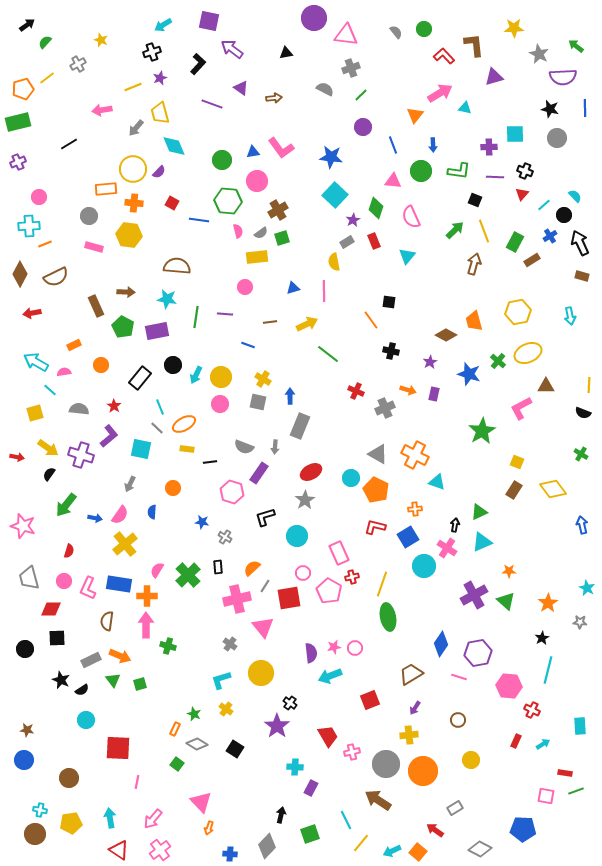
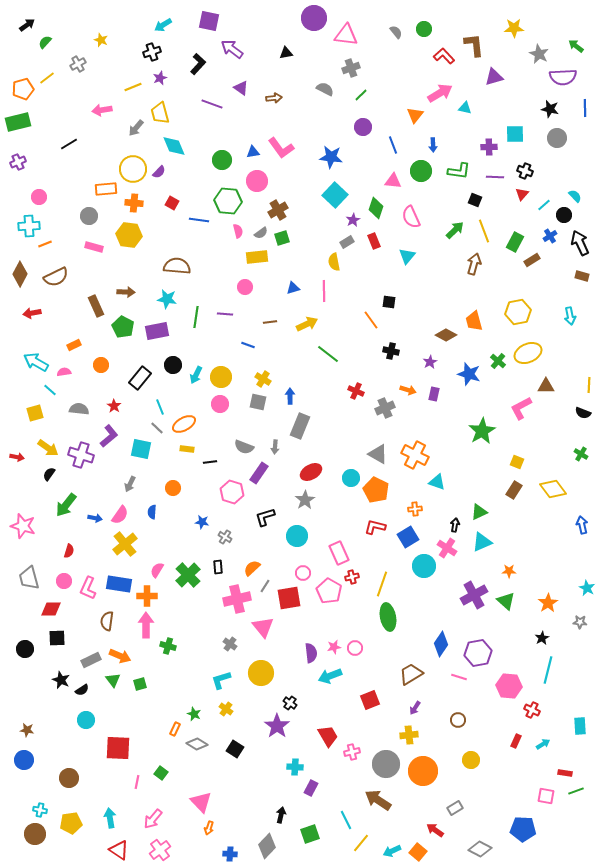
green square at (177, 764): moved 16 px left, 9 px down
